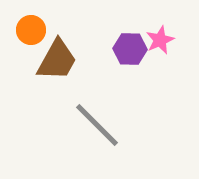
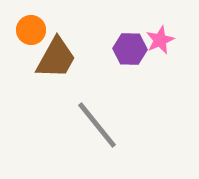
brown trapezoid: moved 1 px left, 2 px up
gray line: rotated 6 degrees clockwise
